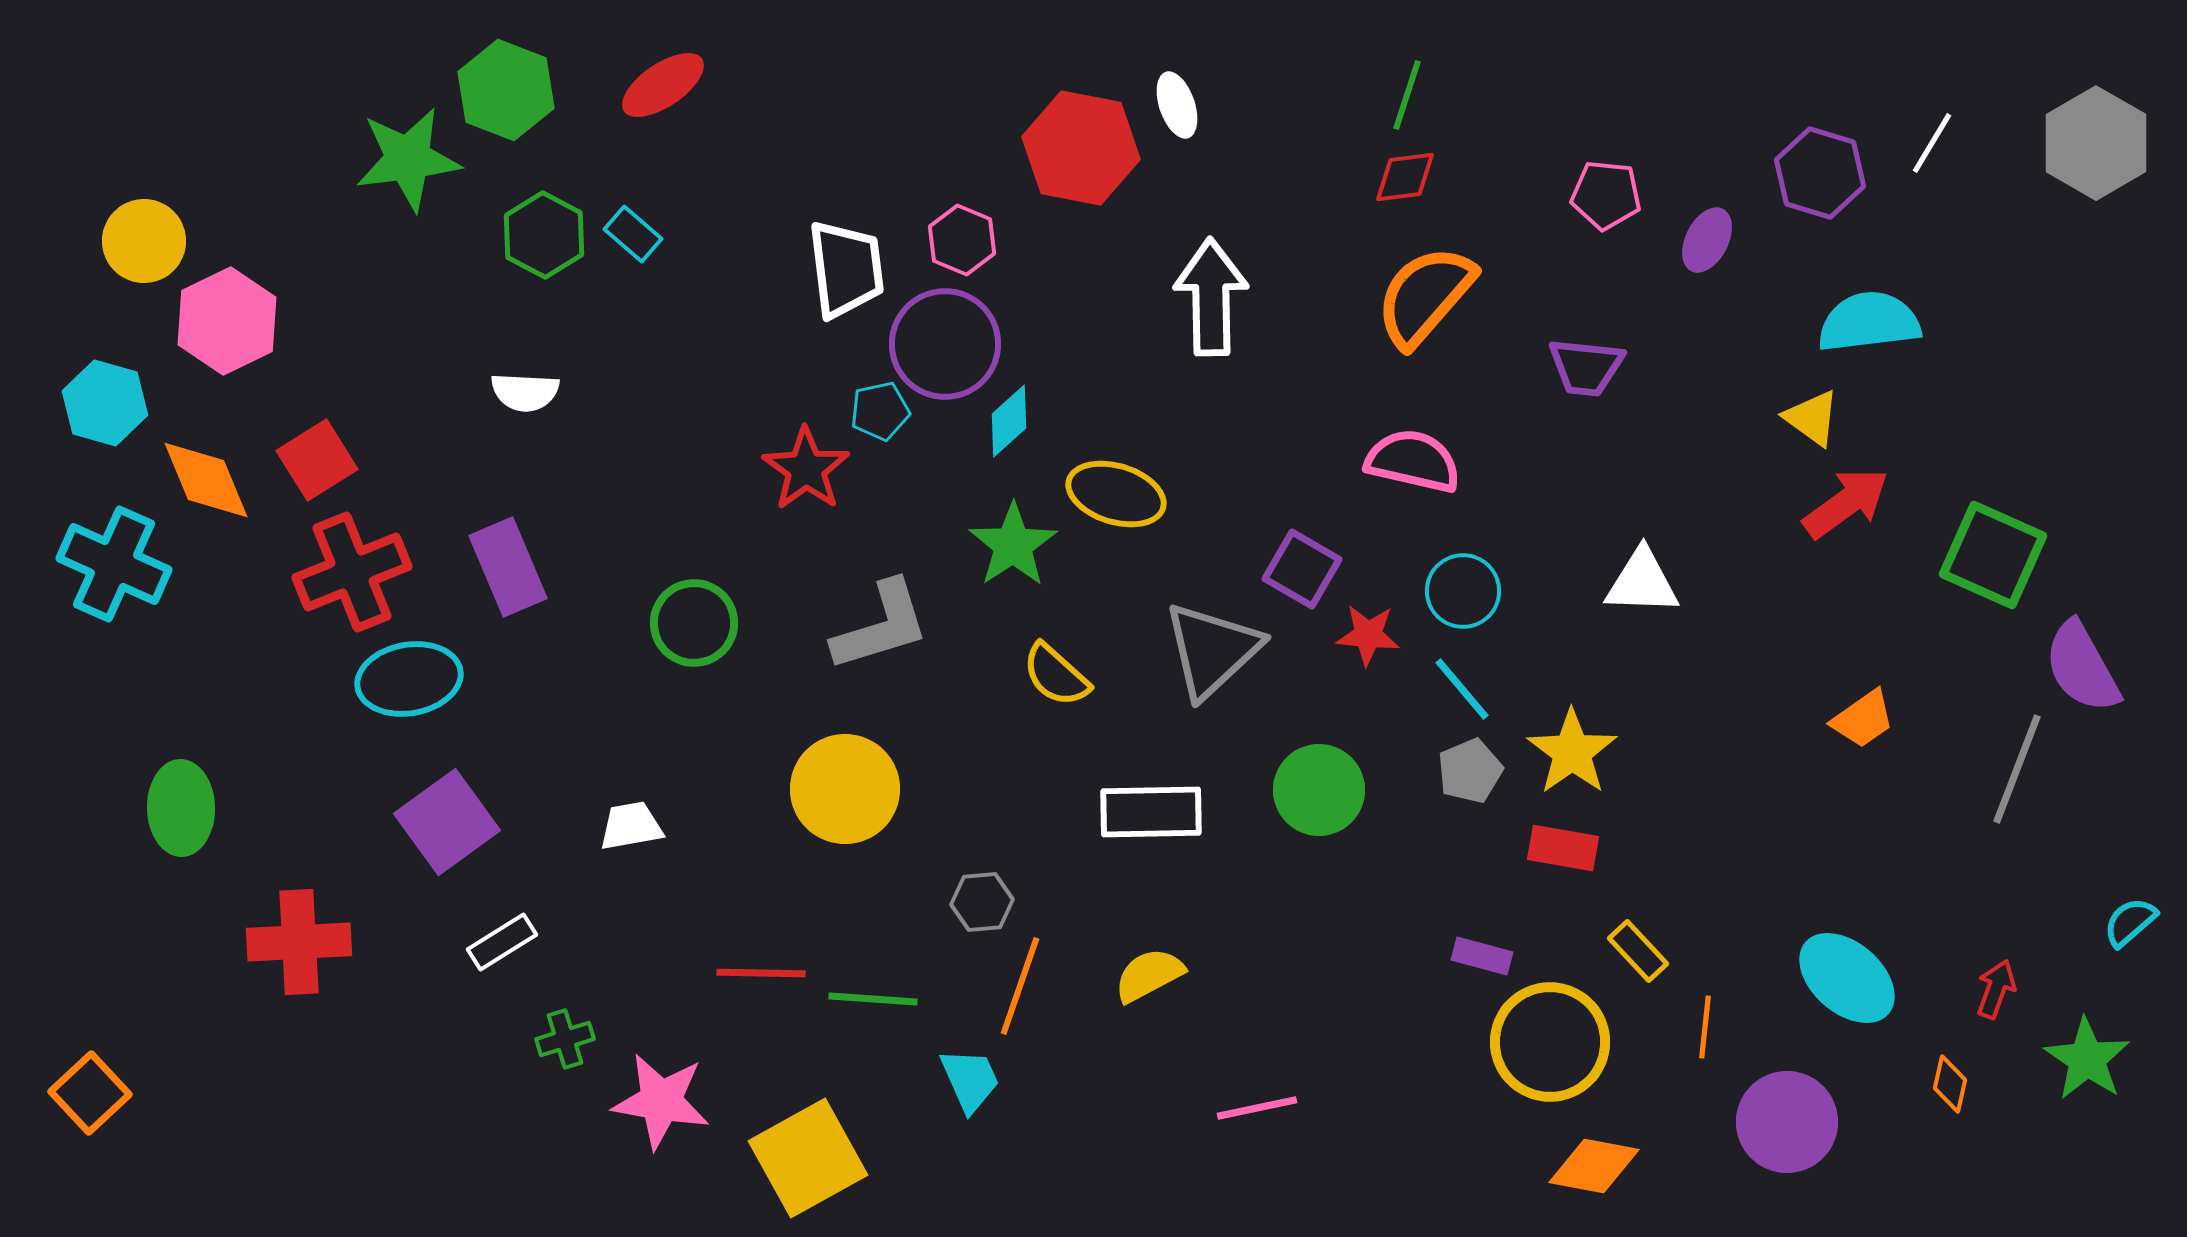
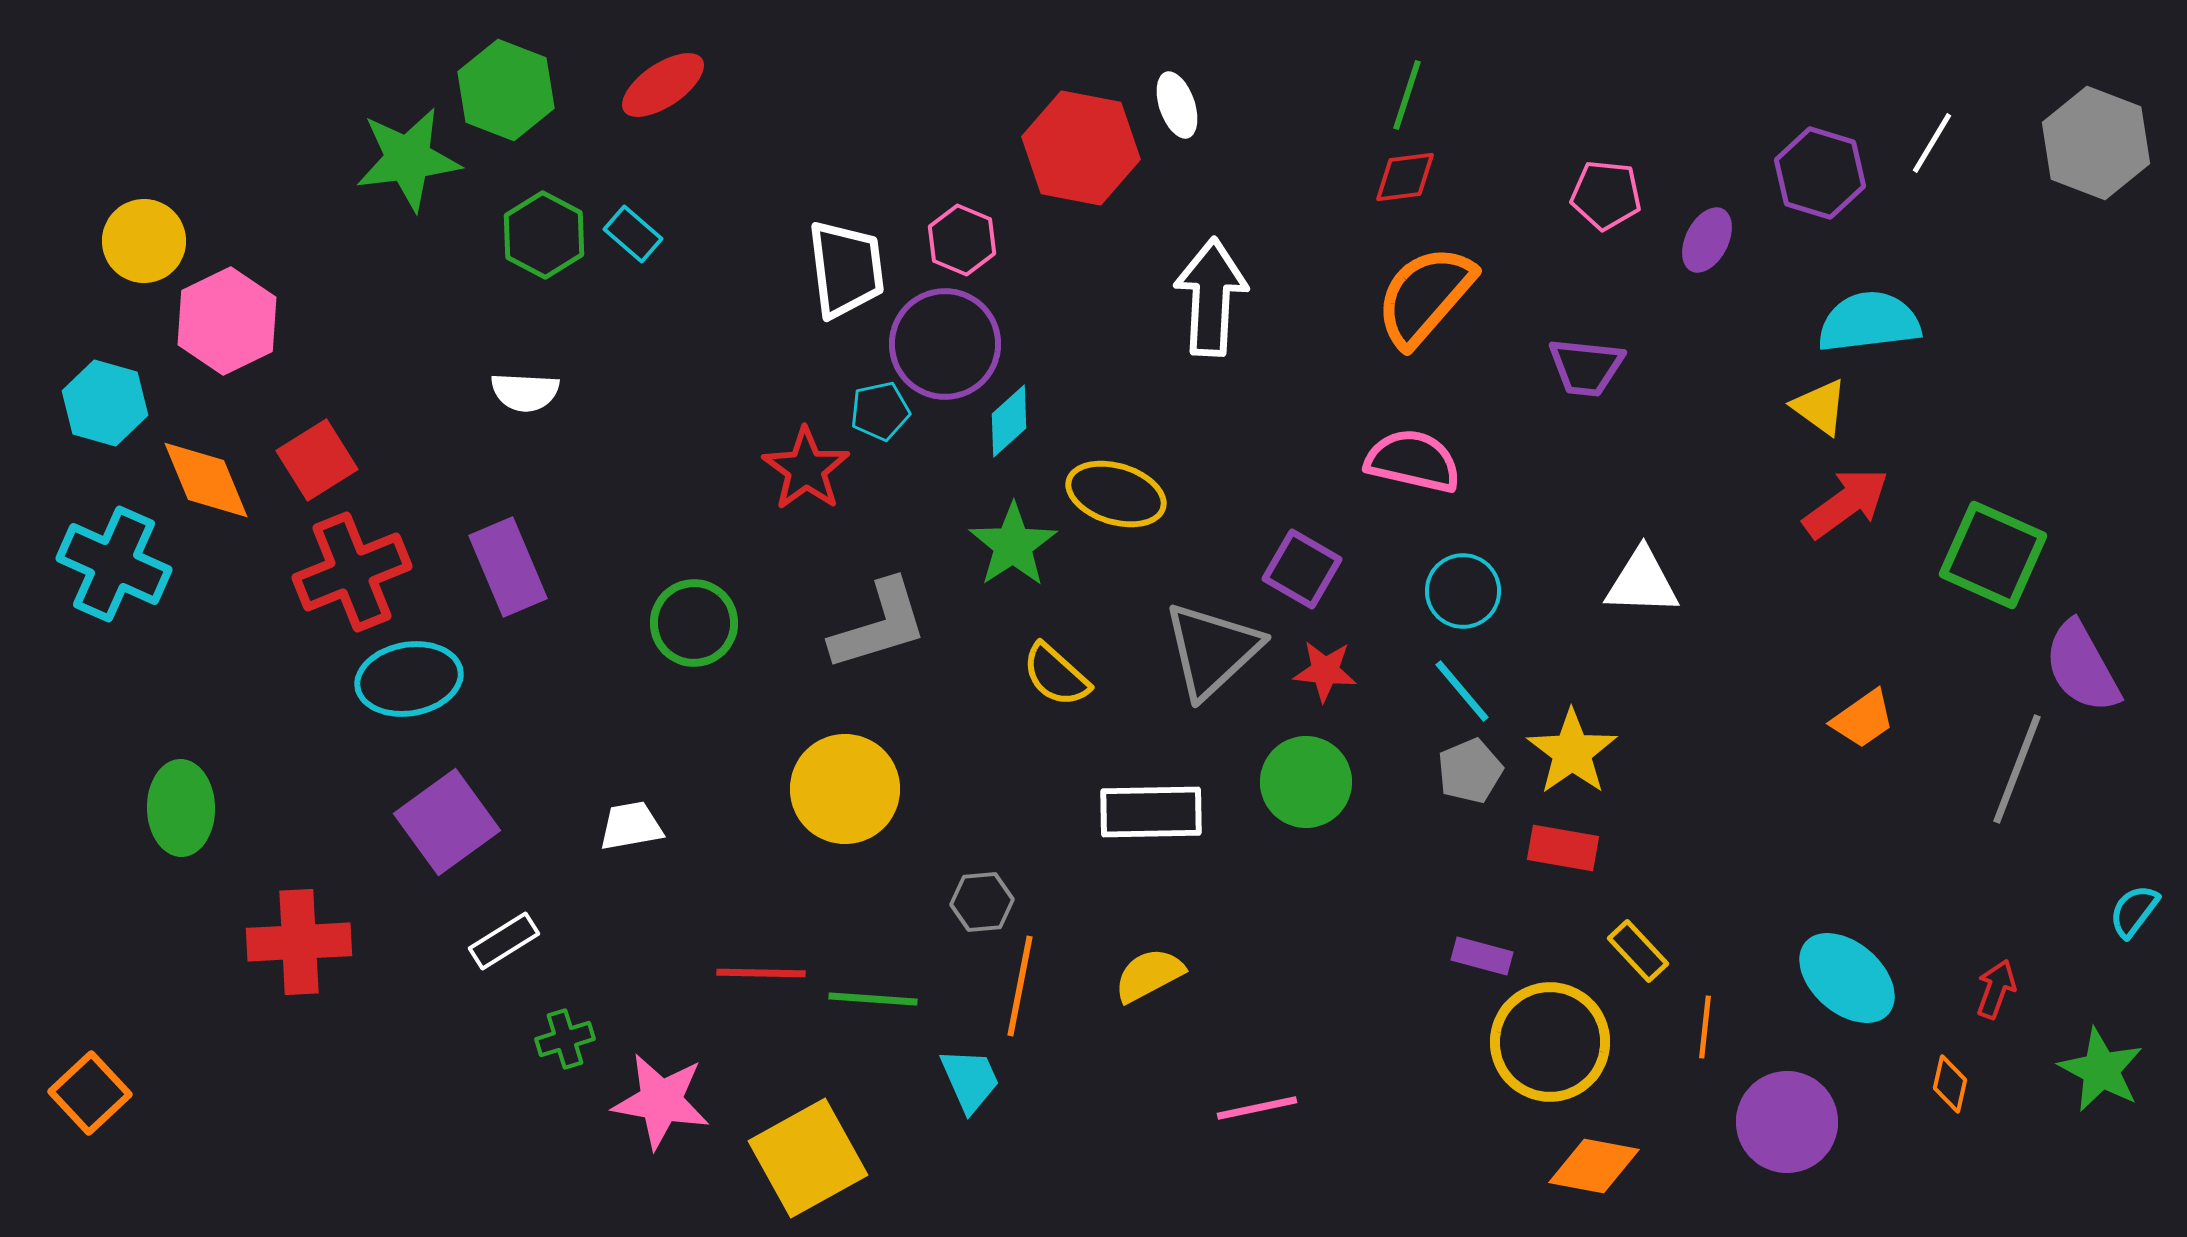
gray hexagon at (2096, 143): rotated 9 degrees counterclockwise
white arrow at (1211, 297): rotated 4 degrees clockwise
yellow triangle at (1812, 418): moved 8 px right, 11 px up
gray L-shape at (881, 626): moved 2 px left, 1 px up
red star at (1368, 635): moved 43 px left, 36 px down
cyan line at (1462, 689): moved 2 px down
green circle at (1319, 790): moved 13 px left, 8 px up
cyan semicircle at (2130, 922): moved 4 px right, 11 px up; rotated 12 degrees counterclockwise
white rectangle at (502, 942): moved 2 px right, 1 px up
orange line at (1020, 986): rotated 8 degrees counterclockwise
green star at (2087, 1059): moved 14 px right, 11 px down; rotated 6 degrees counterclockwise
